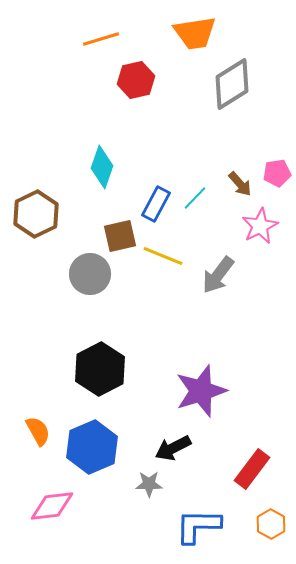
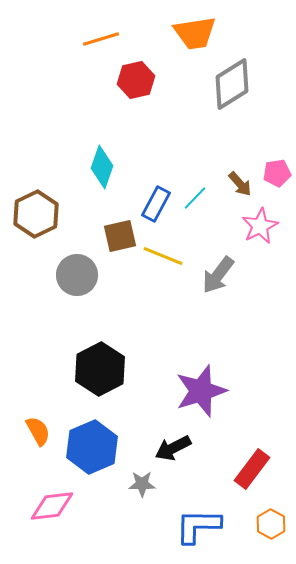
gray circle: moved 13 px left, 1 px down
gray star: moved 7 px left
